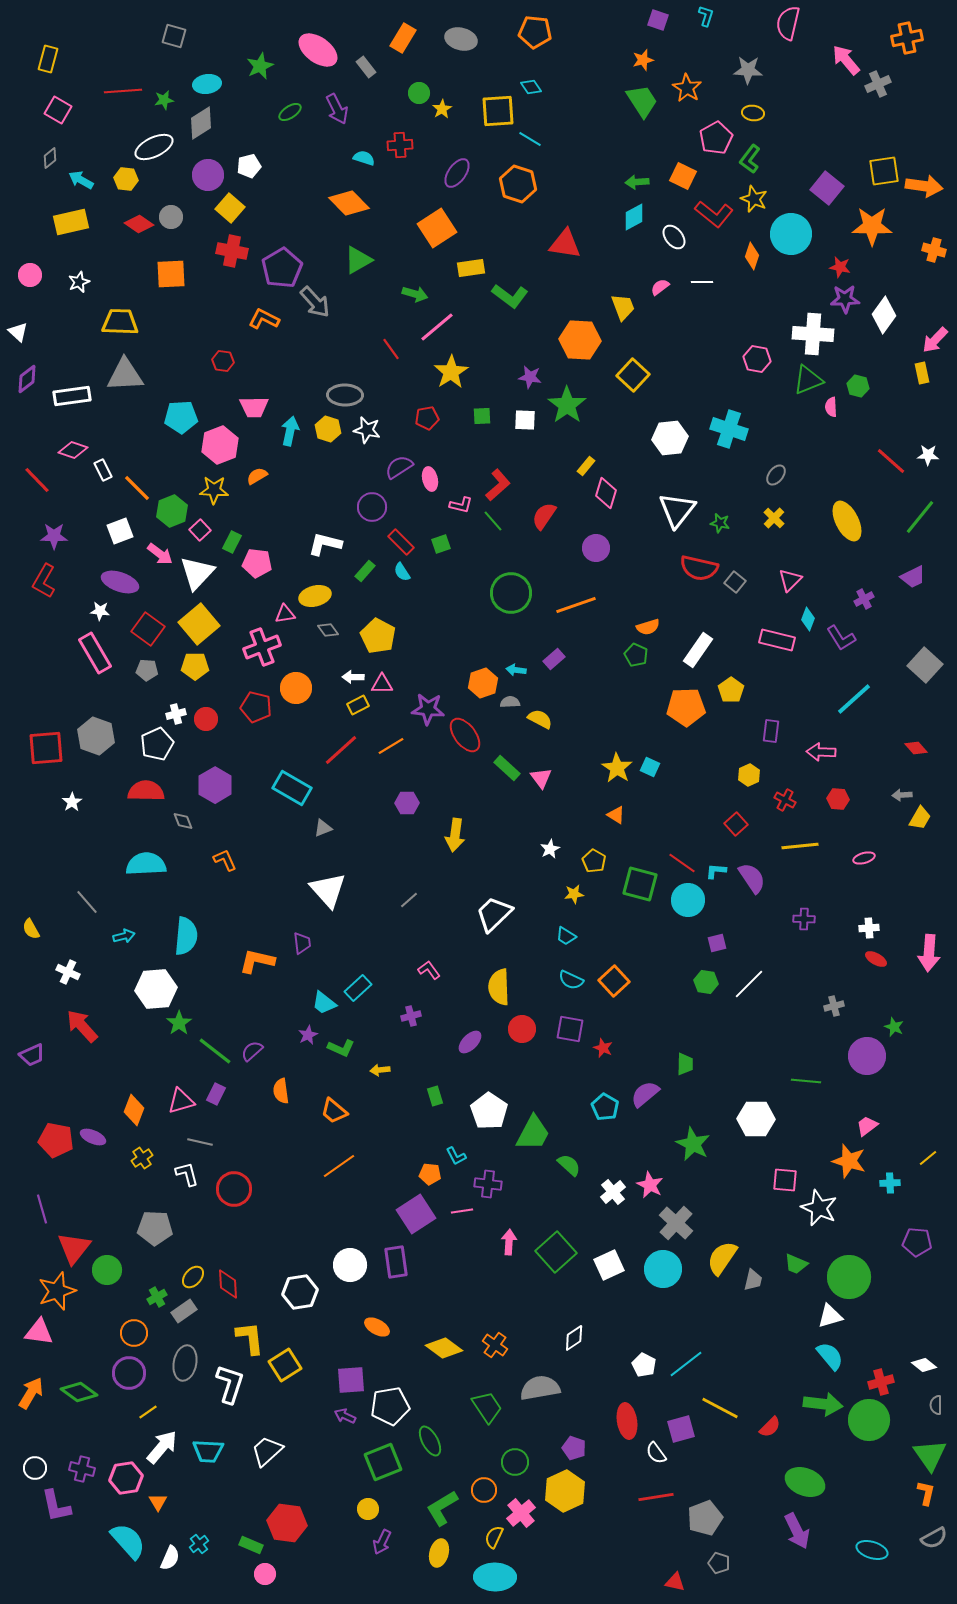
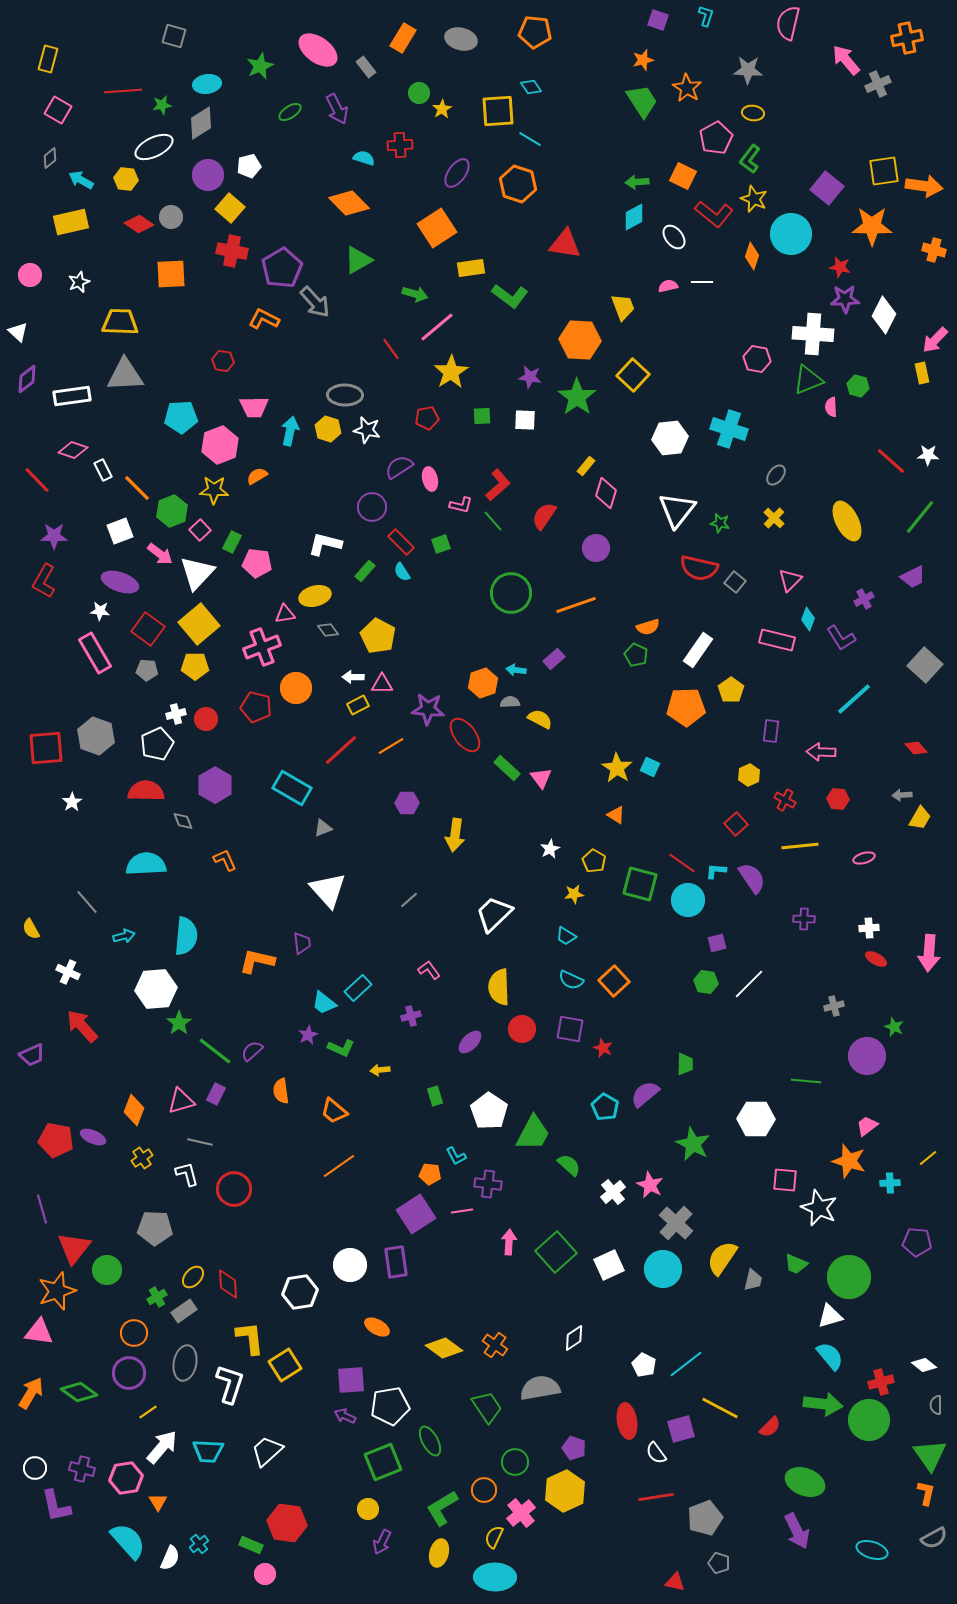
green star at (164, 100): moved 2 px left, 5 px down
pink semicircle at (660, 287): moved 8 px right, 1 px up; rotated 24 degrees clockwise
white diamond at (884, 315): rotated 9 degrees counterclockwise
green star at (567, 405): moved 10 px right, 8 px up
